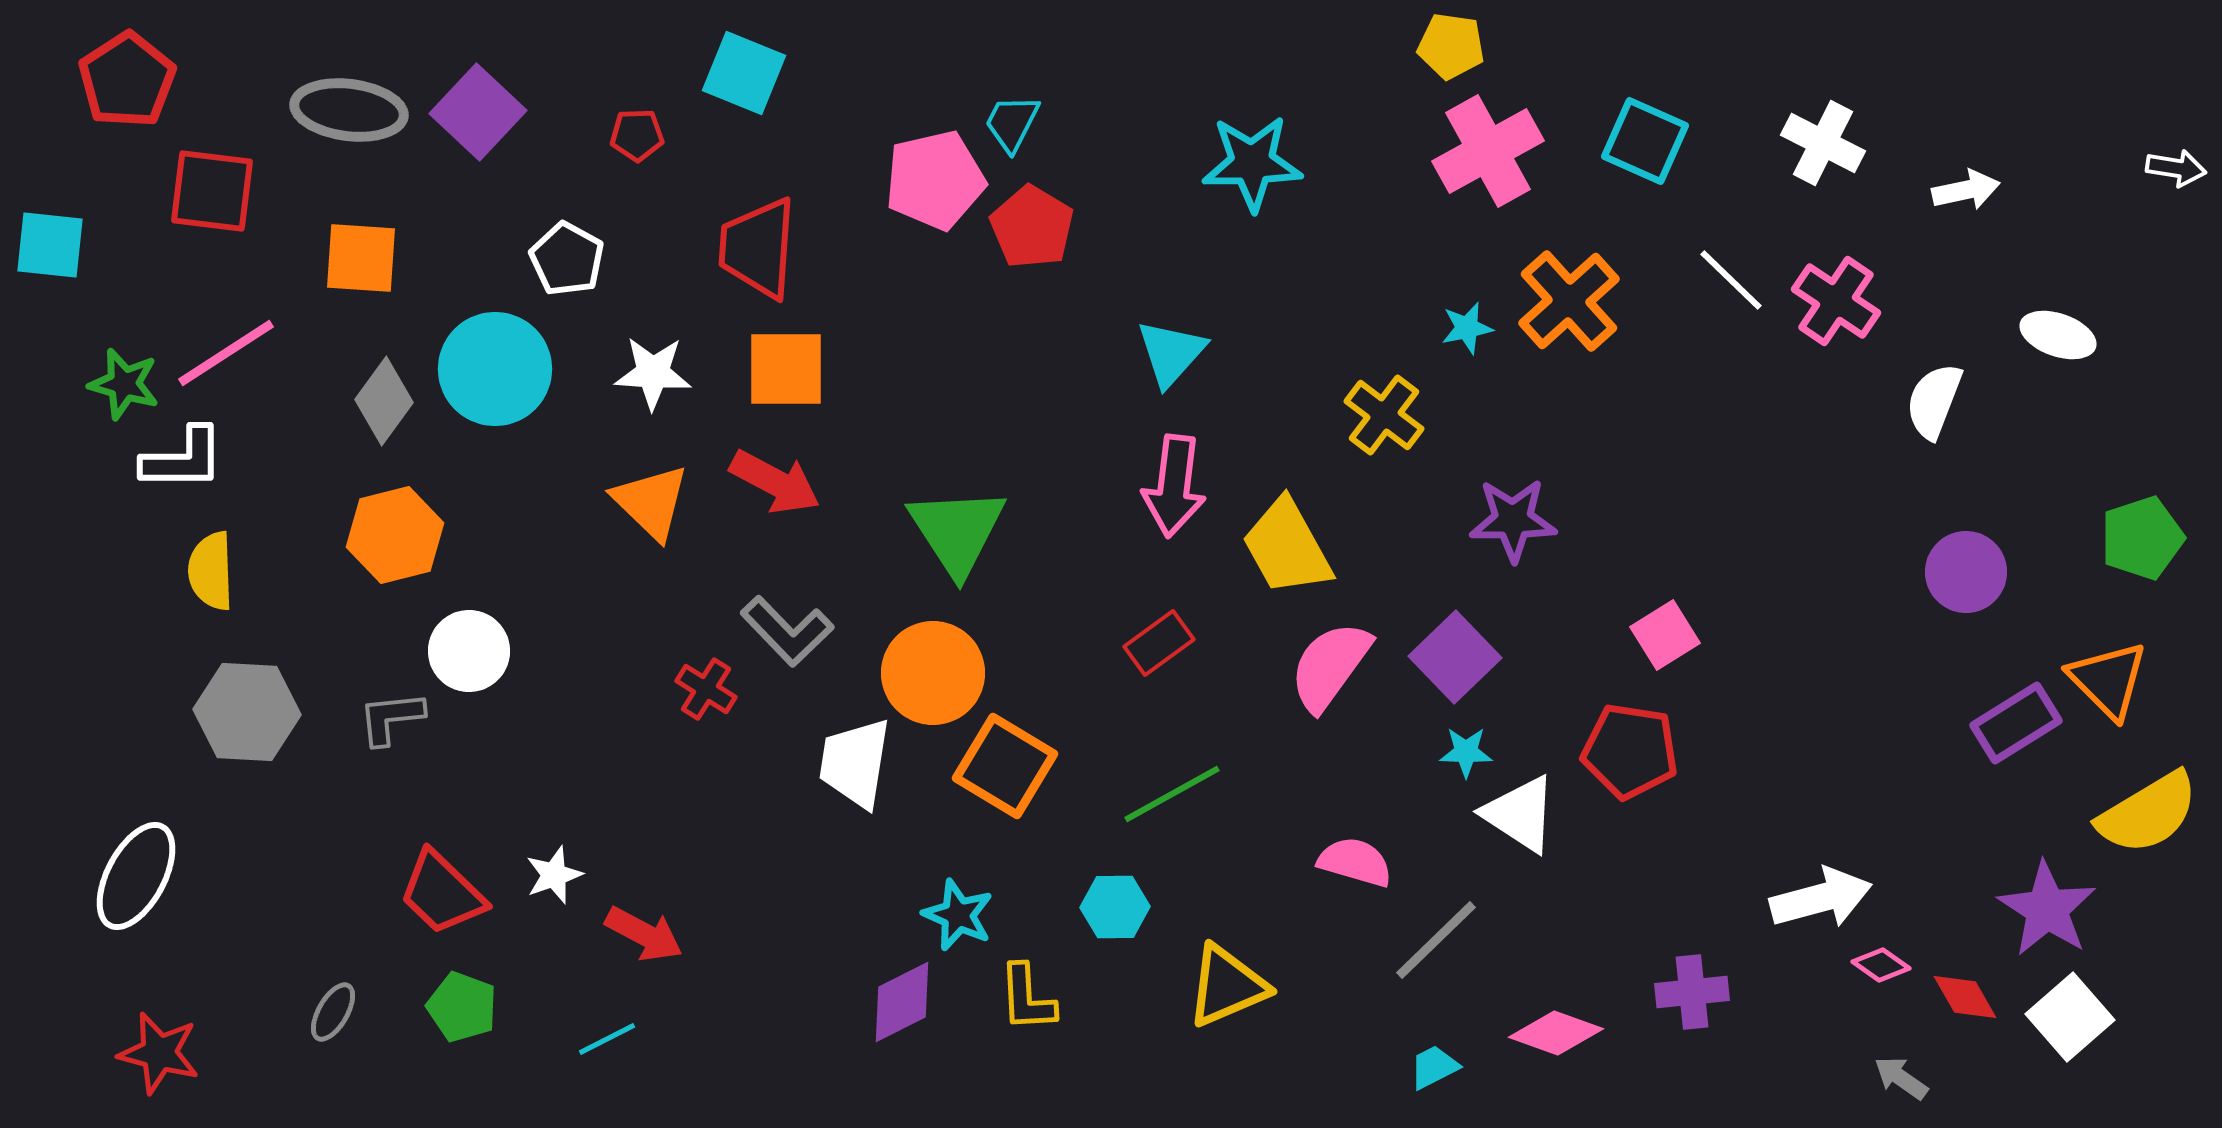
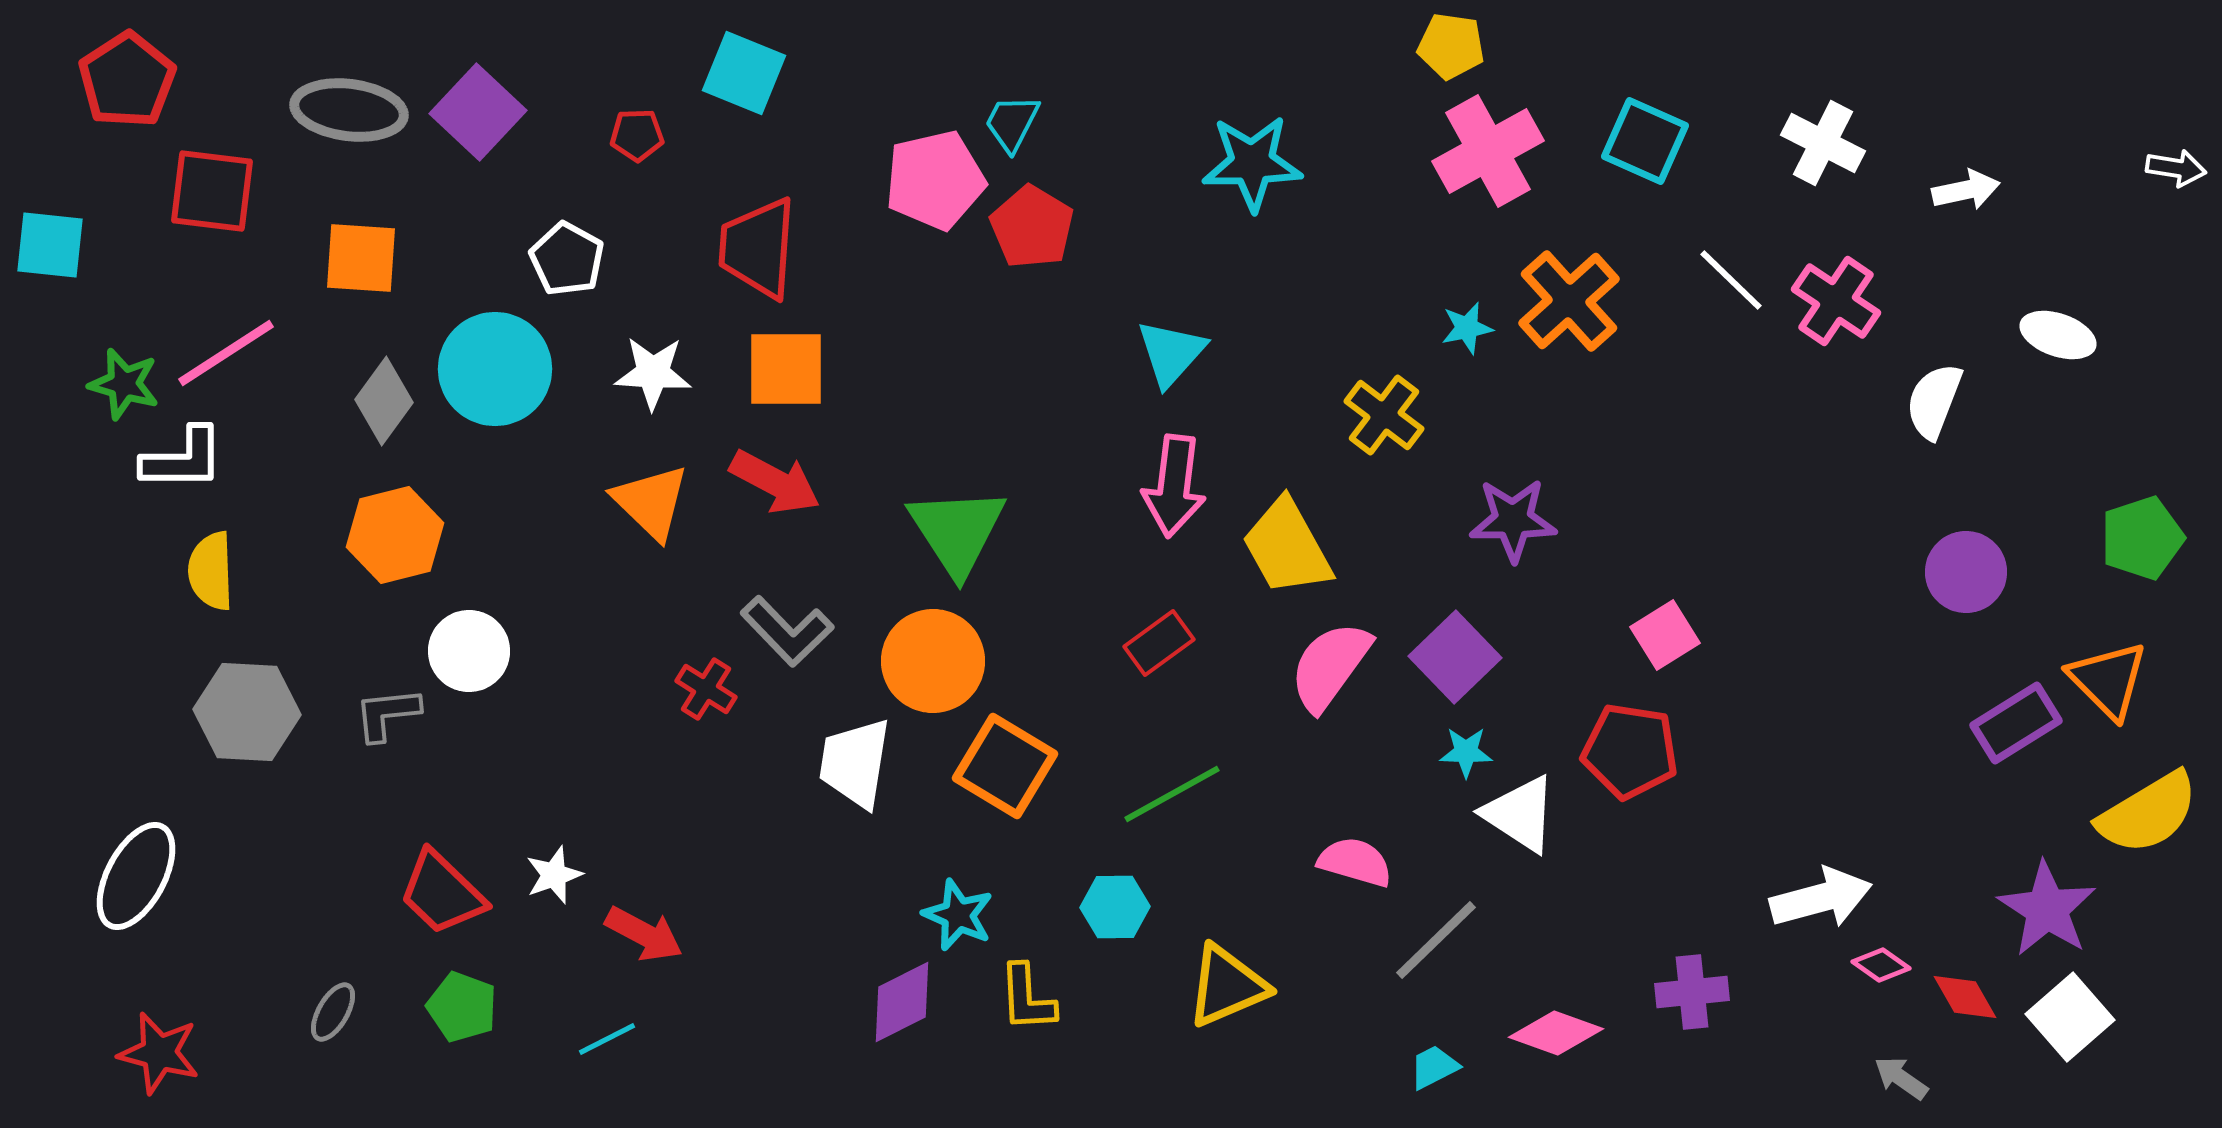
orange circle at (933, 673): moved 12 px up
gray L-shape at (391, 718): moved 4 px left, 4 px up
